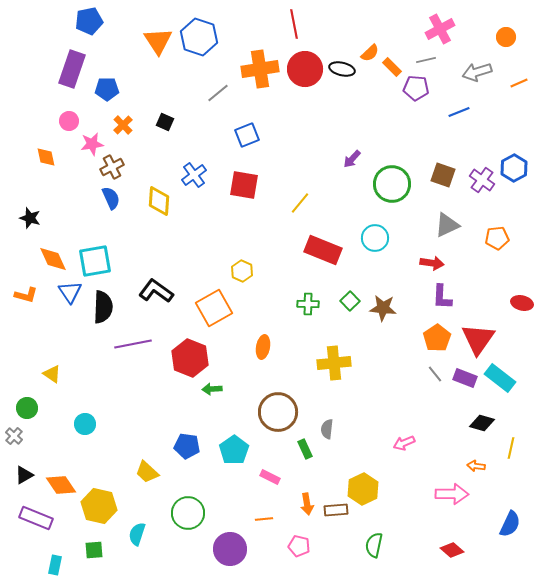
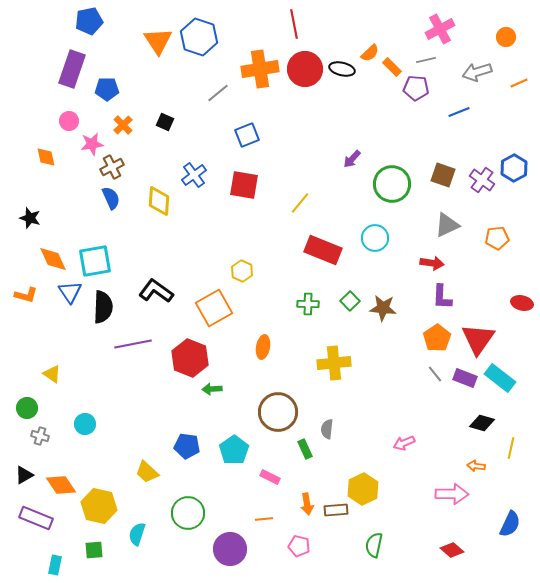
gray cross at (14, 436): moved 26 px right; rotated 24 degrees counterclockwise
